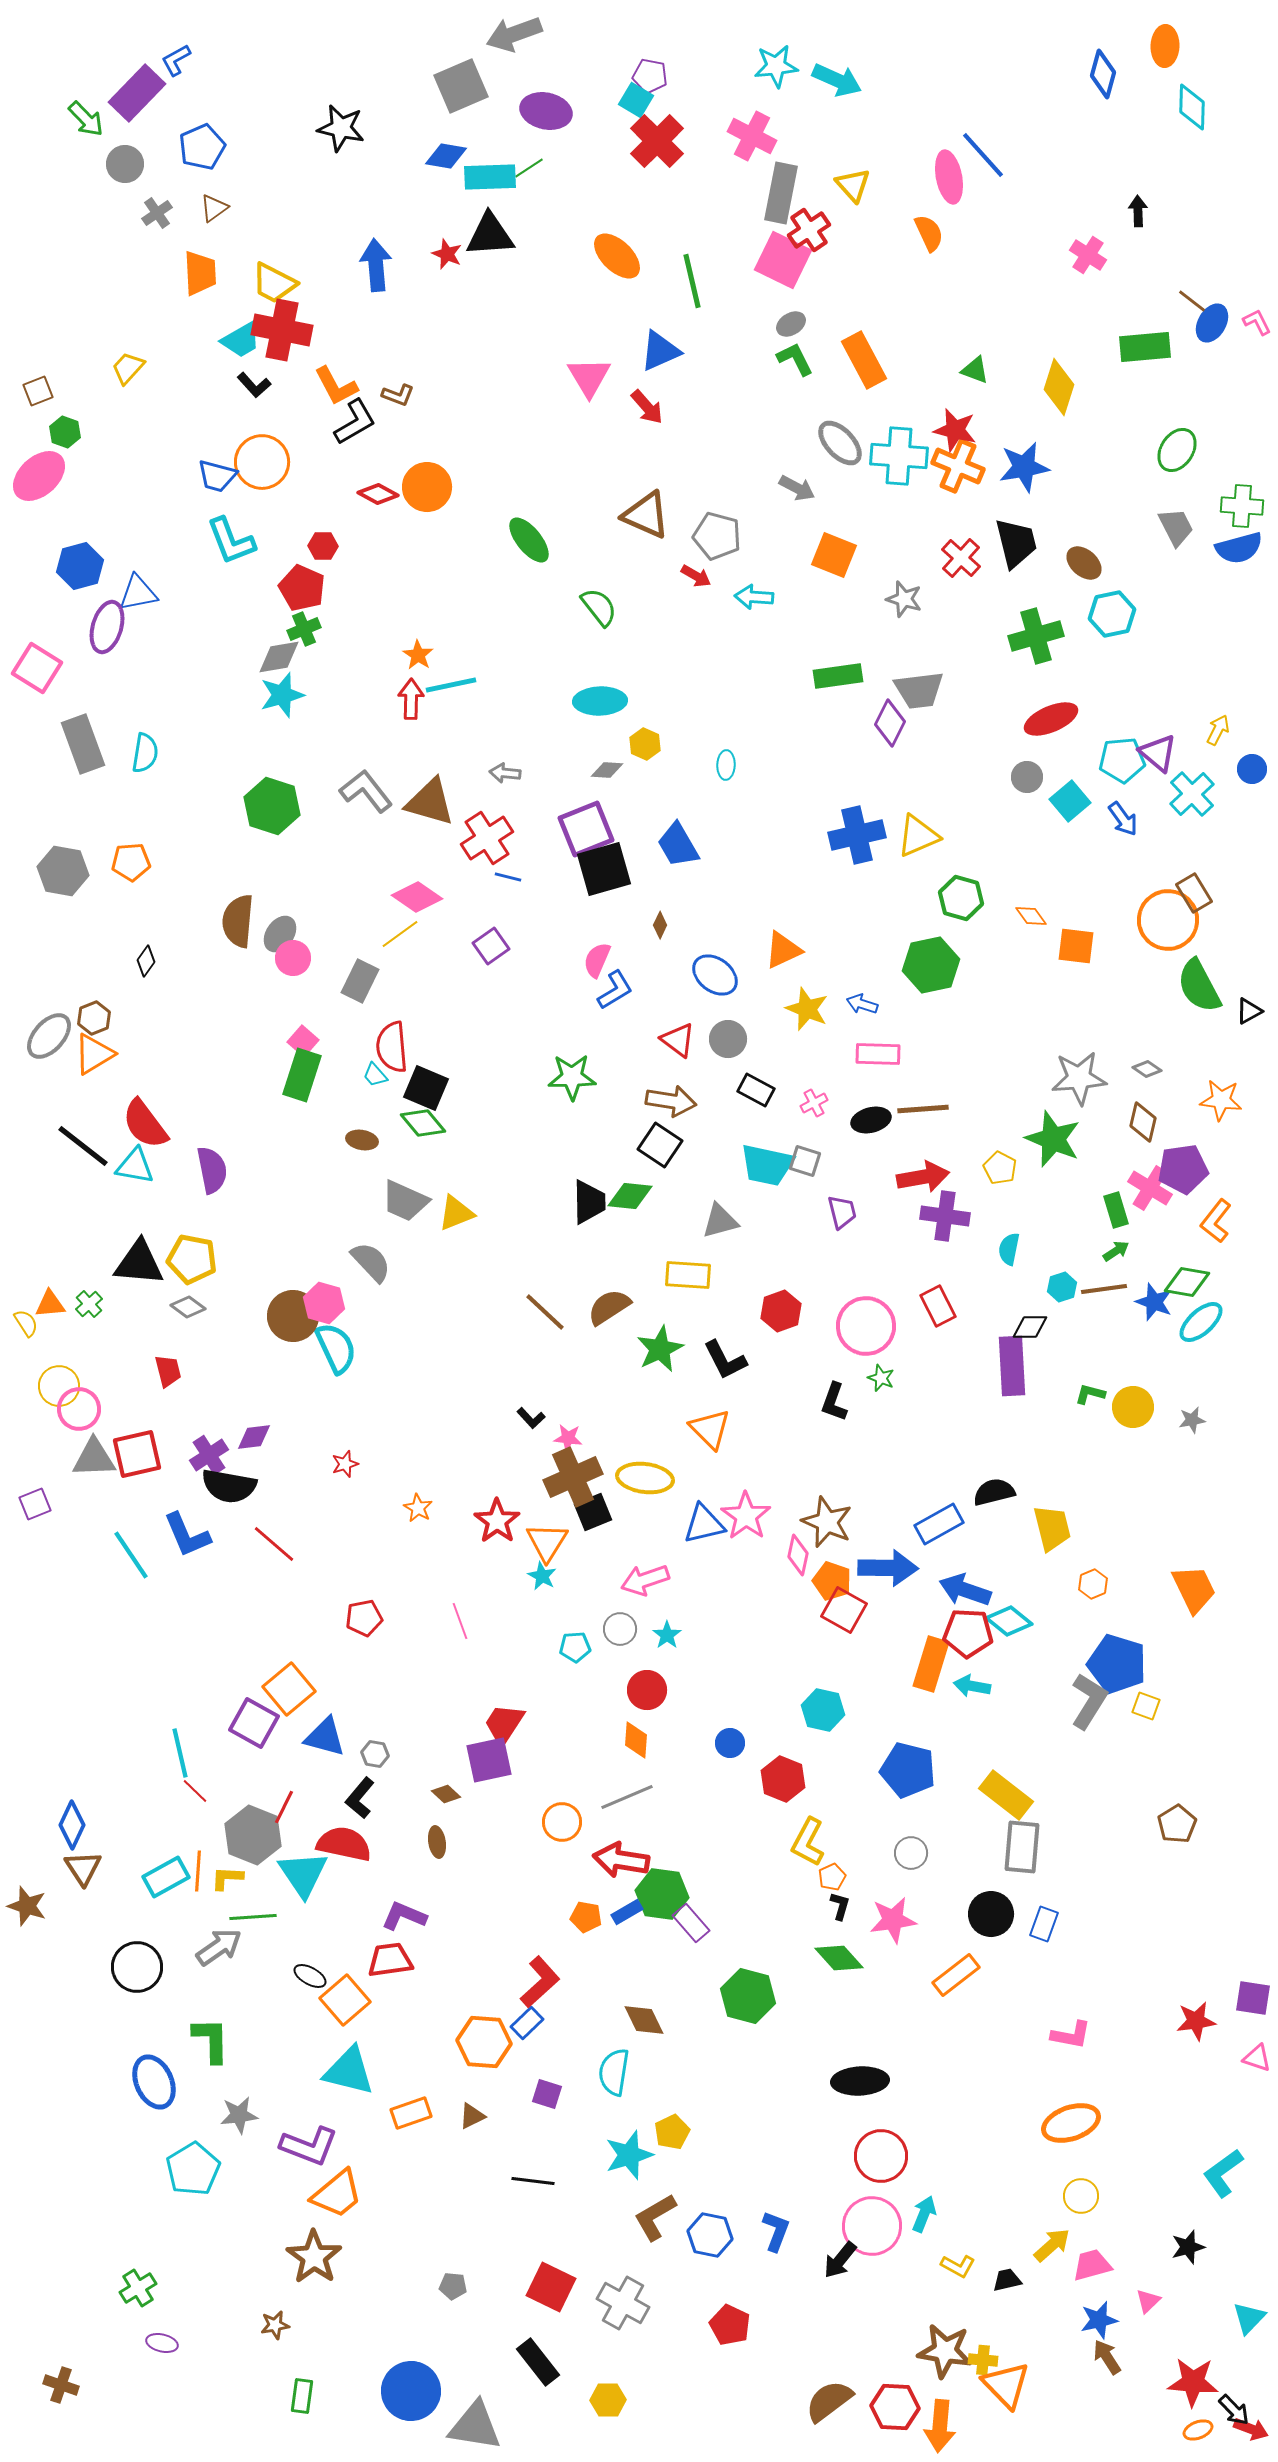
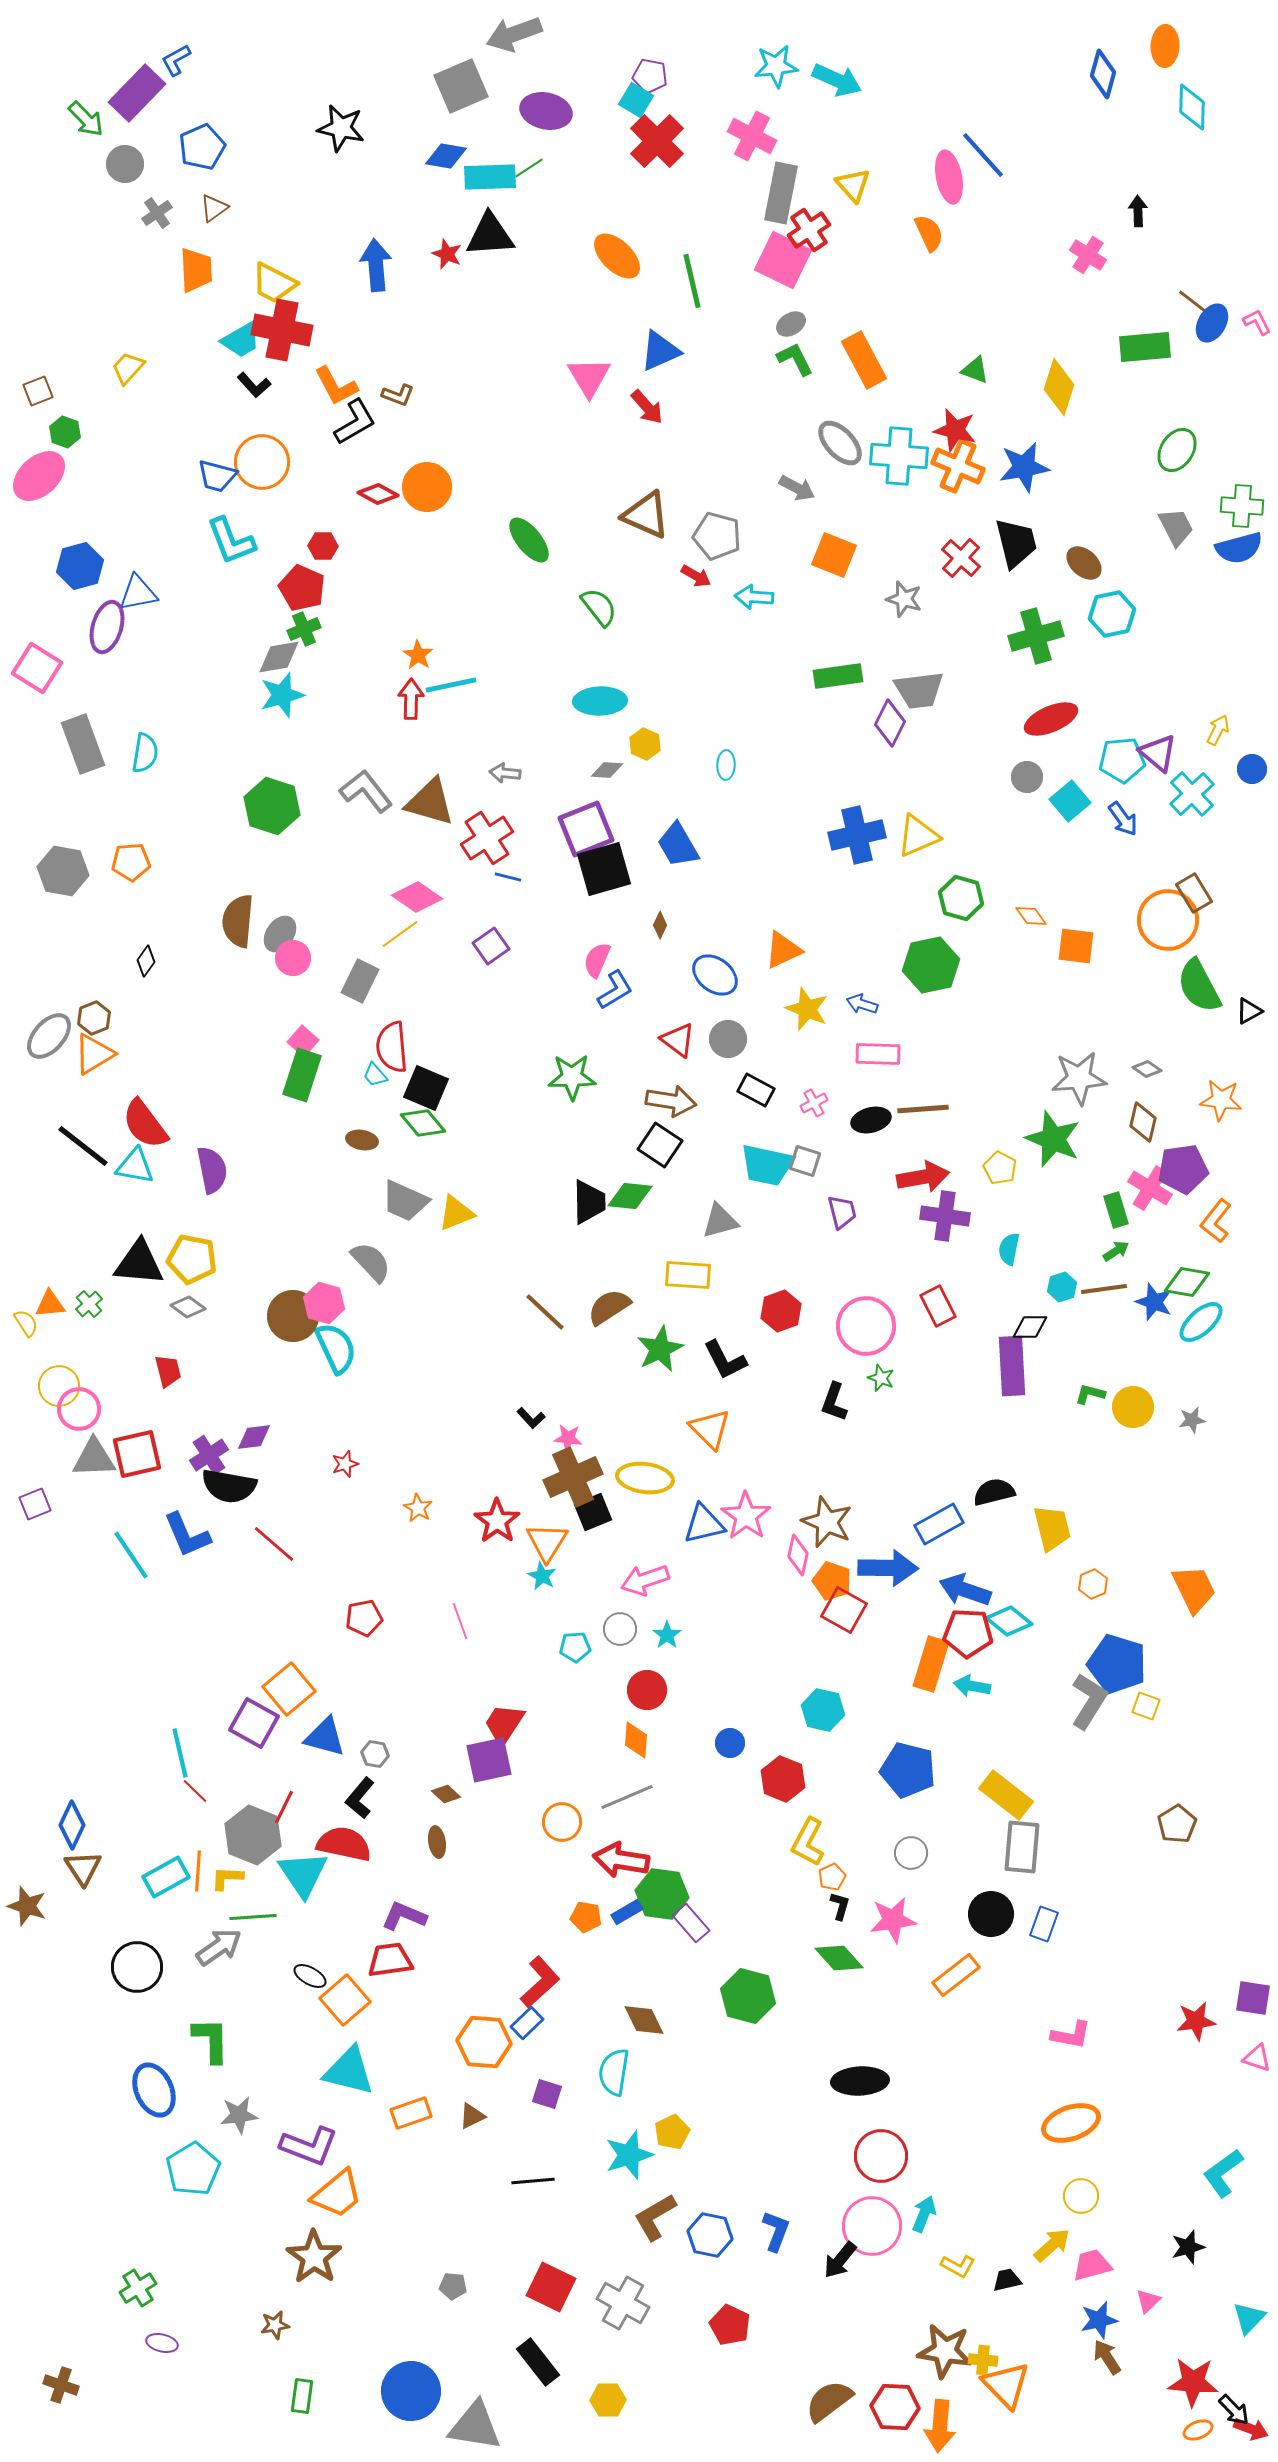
orange trapezoid at (200, 273): moved 4 px left, 3 px up
blue ellipse at (154, 2082): moved 8 px down
black line at (533, 2181): rotated 12 degrees counterclockwise
